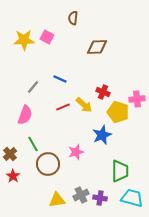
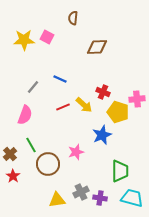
green line: moved 2 px left, 1 px down
gray cross: moved 3 px up
